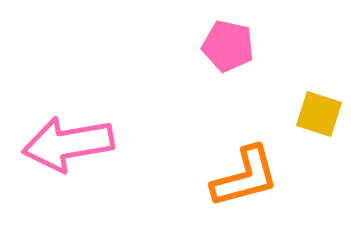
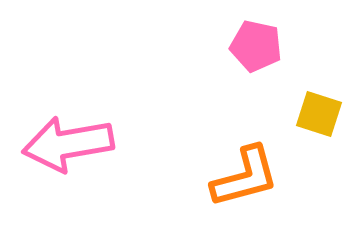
pink pentagon: moved 28 px right
